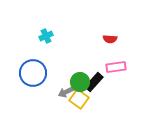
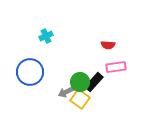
red semicircle: moved 2 px left, 6 px down
blue circle: moved 3 px left, 1 px up
yellow square: moved 1 px right
